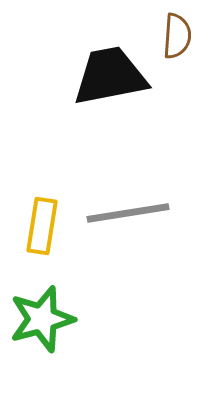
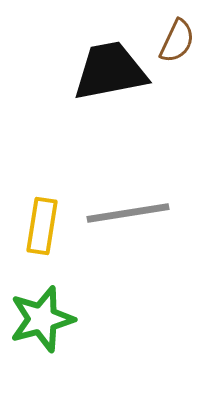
brown semicircle: moved 5 px down; rotated 21 degrees clockwise
black trapezoid: moved 5 px up
